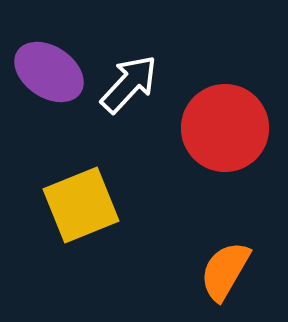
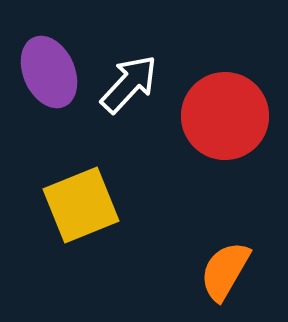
purple ellipse: rotated 32 degrees clockwise
red circle: moved 12 px up
